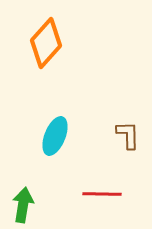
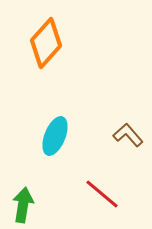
brown L-shape: rotated 40 degrees counterclockwise
red line: rotated 39 degrees clockwise
